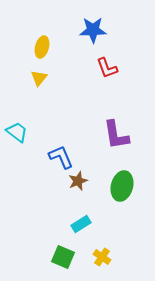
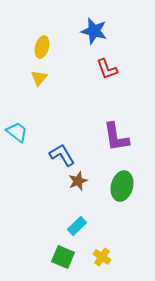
blue star: moved 1 px right, 1 px down; rotated 16 degrees clockwise
red L-shape: moved 1 px down
purple L-shape: moved 2 px down
blue L-shape: moved 1 px right, 2 px up; rotated 8 degrees counterclockwise
cyan rectangle: moved 4 px left, 2 px down; rotated 12 degrees counterclockwise
